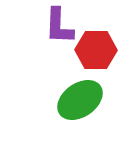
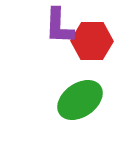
red hexagon: moved 4 px left, 9 px up
